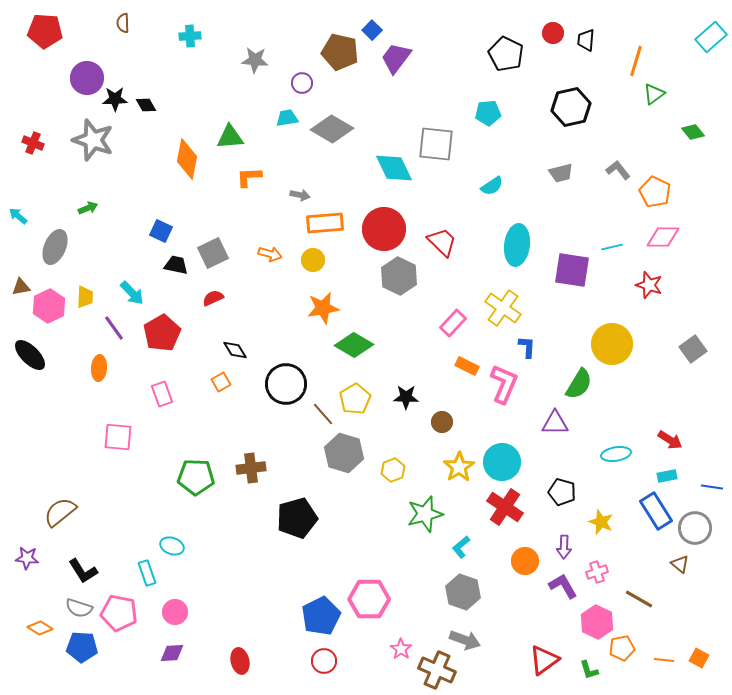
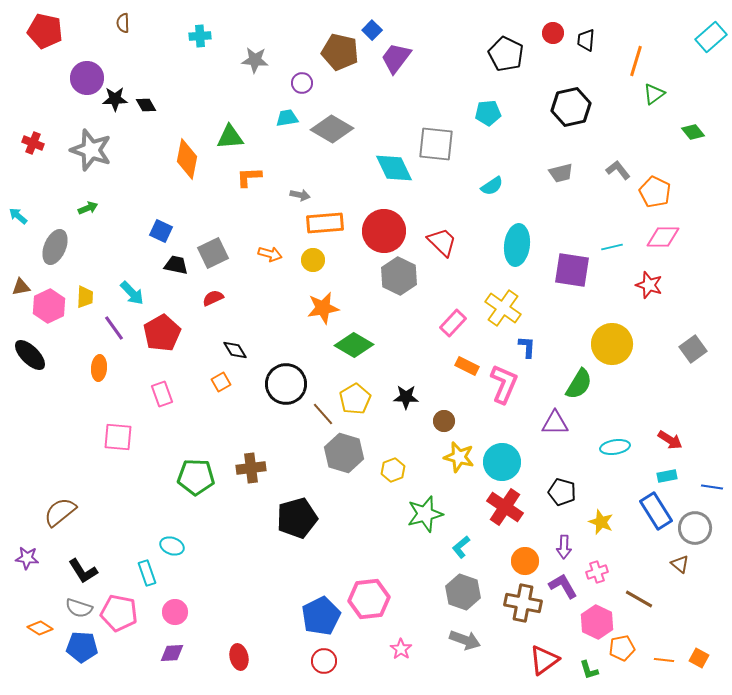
red pentagon at (45, 31): rotated 8 degrees clockwise
cyan cross at (190, 36): moved 10 px right
gray star at (93, 140): moved 2 px left, 10 px down
red circle at (384, 229): moved 2 px down
brown circle at (442, 422): moved 2 px right, 1 px up
cyan ellipse at (616, 454): moved 1 px left, 7 px up
yellow star at (459, 467): moved 10 px up; rotated 24 degrees counterclockwise
pink hexagon at (369, 599): rotated 6 degrees counterclockwise
red ellipse at (240, 661): moved 1 px left, 4 px up
brown cross at (437, 670): moved 86 px right, 67 px up; rotated 12 degrees counterclockwise
